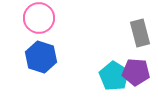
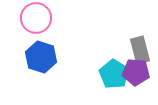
pink circle: moved 3 px left
gray rectangle: moved 17 px down
cyan pentagon: moved 2 px up
